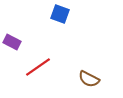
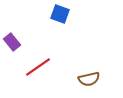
purple rectangle: rotated 24 degrees clockwise
brown semicircle: rotated 40 degrees counterclockwise
